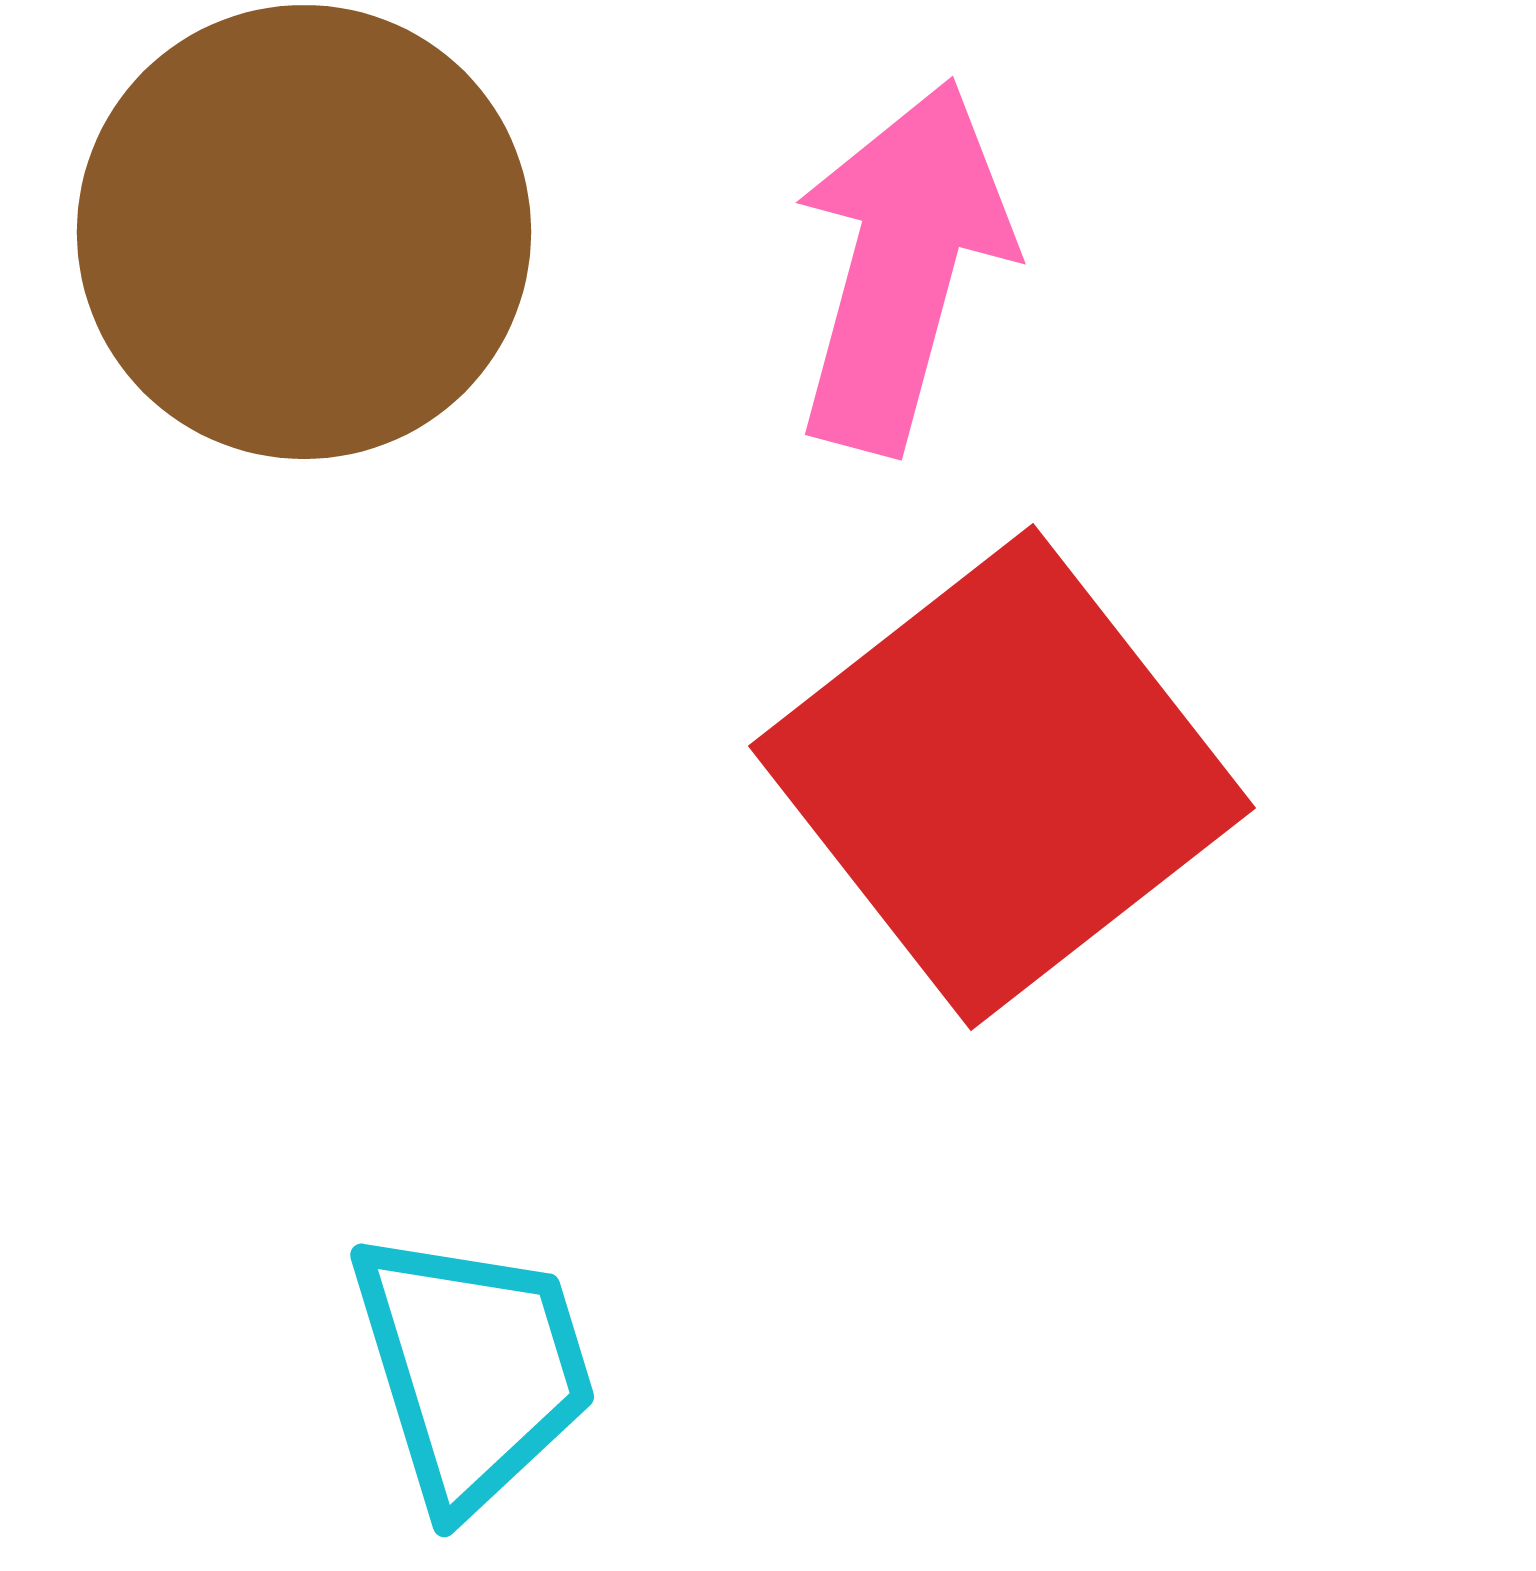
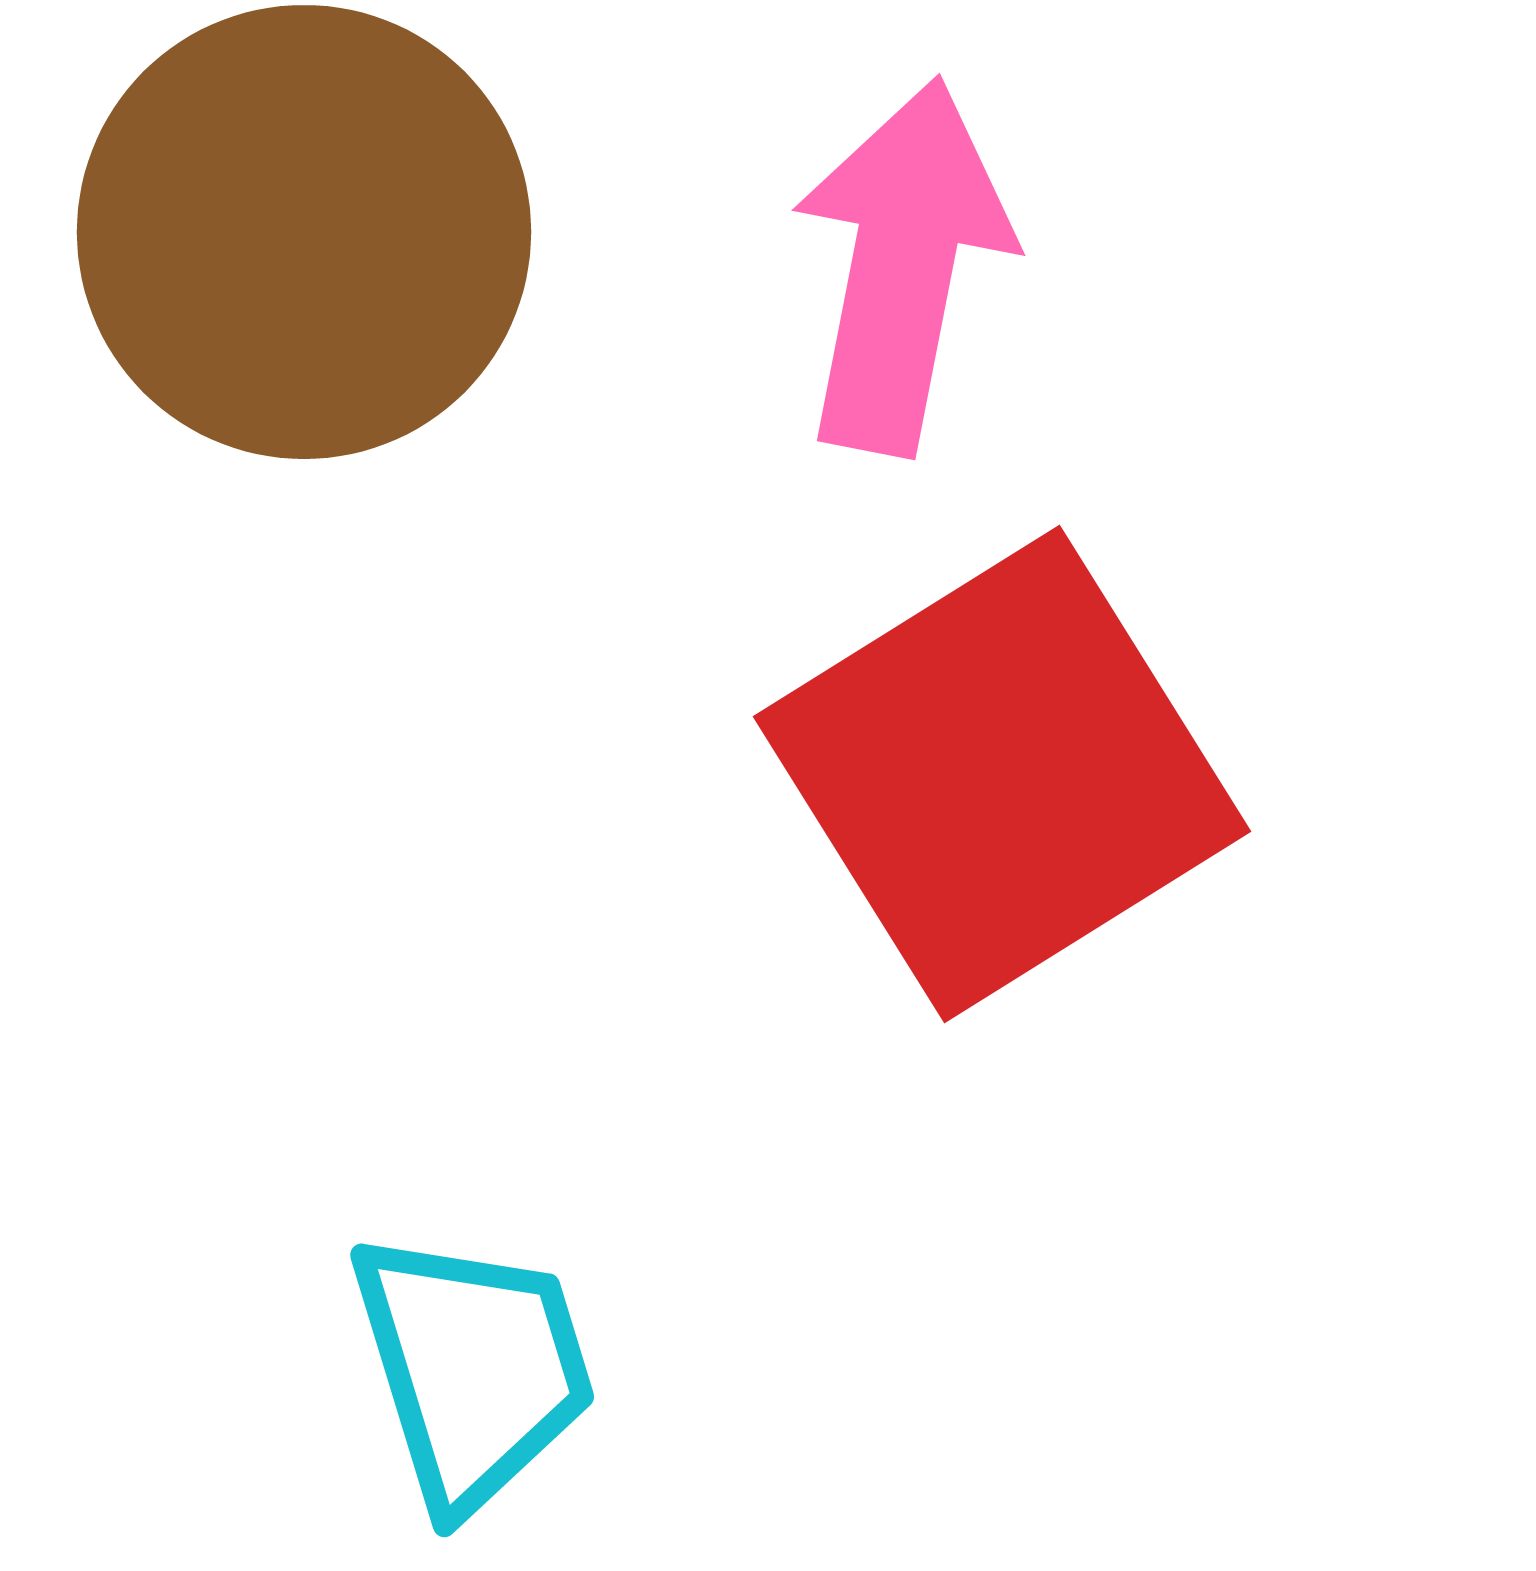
pink arrow: rotated 4 degrees counterclockwise
red square: moved 3 px up; rotated 6 degrees clockwise
